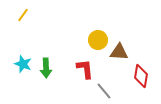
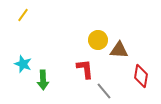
brown triangle: moved 2 px up
green arrow: moved 3 px left, 12 px down
